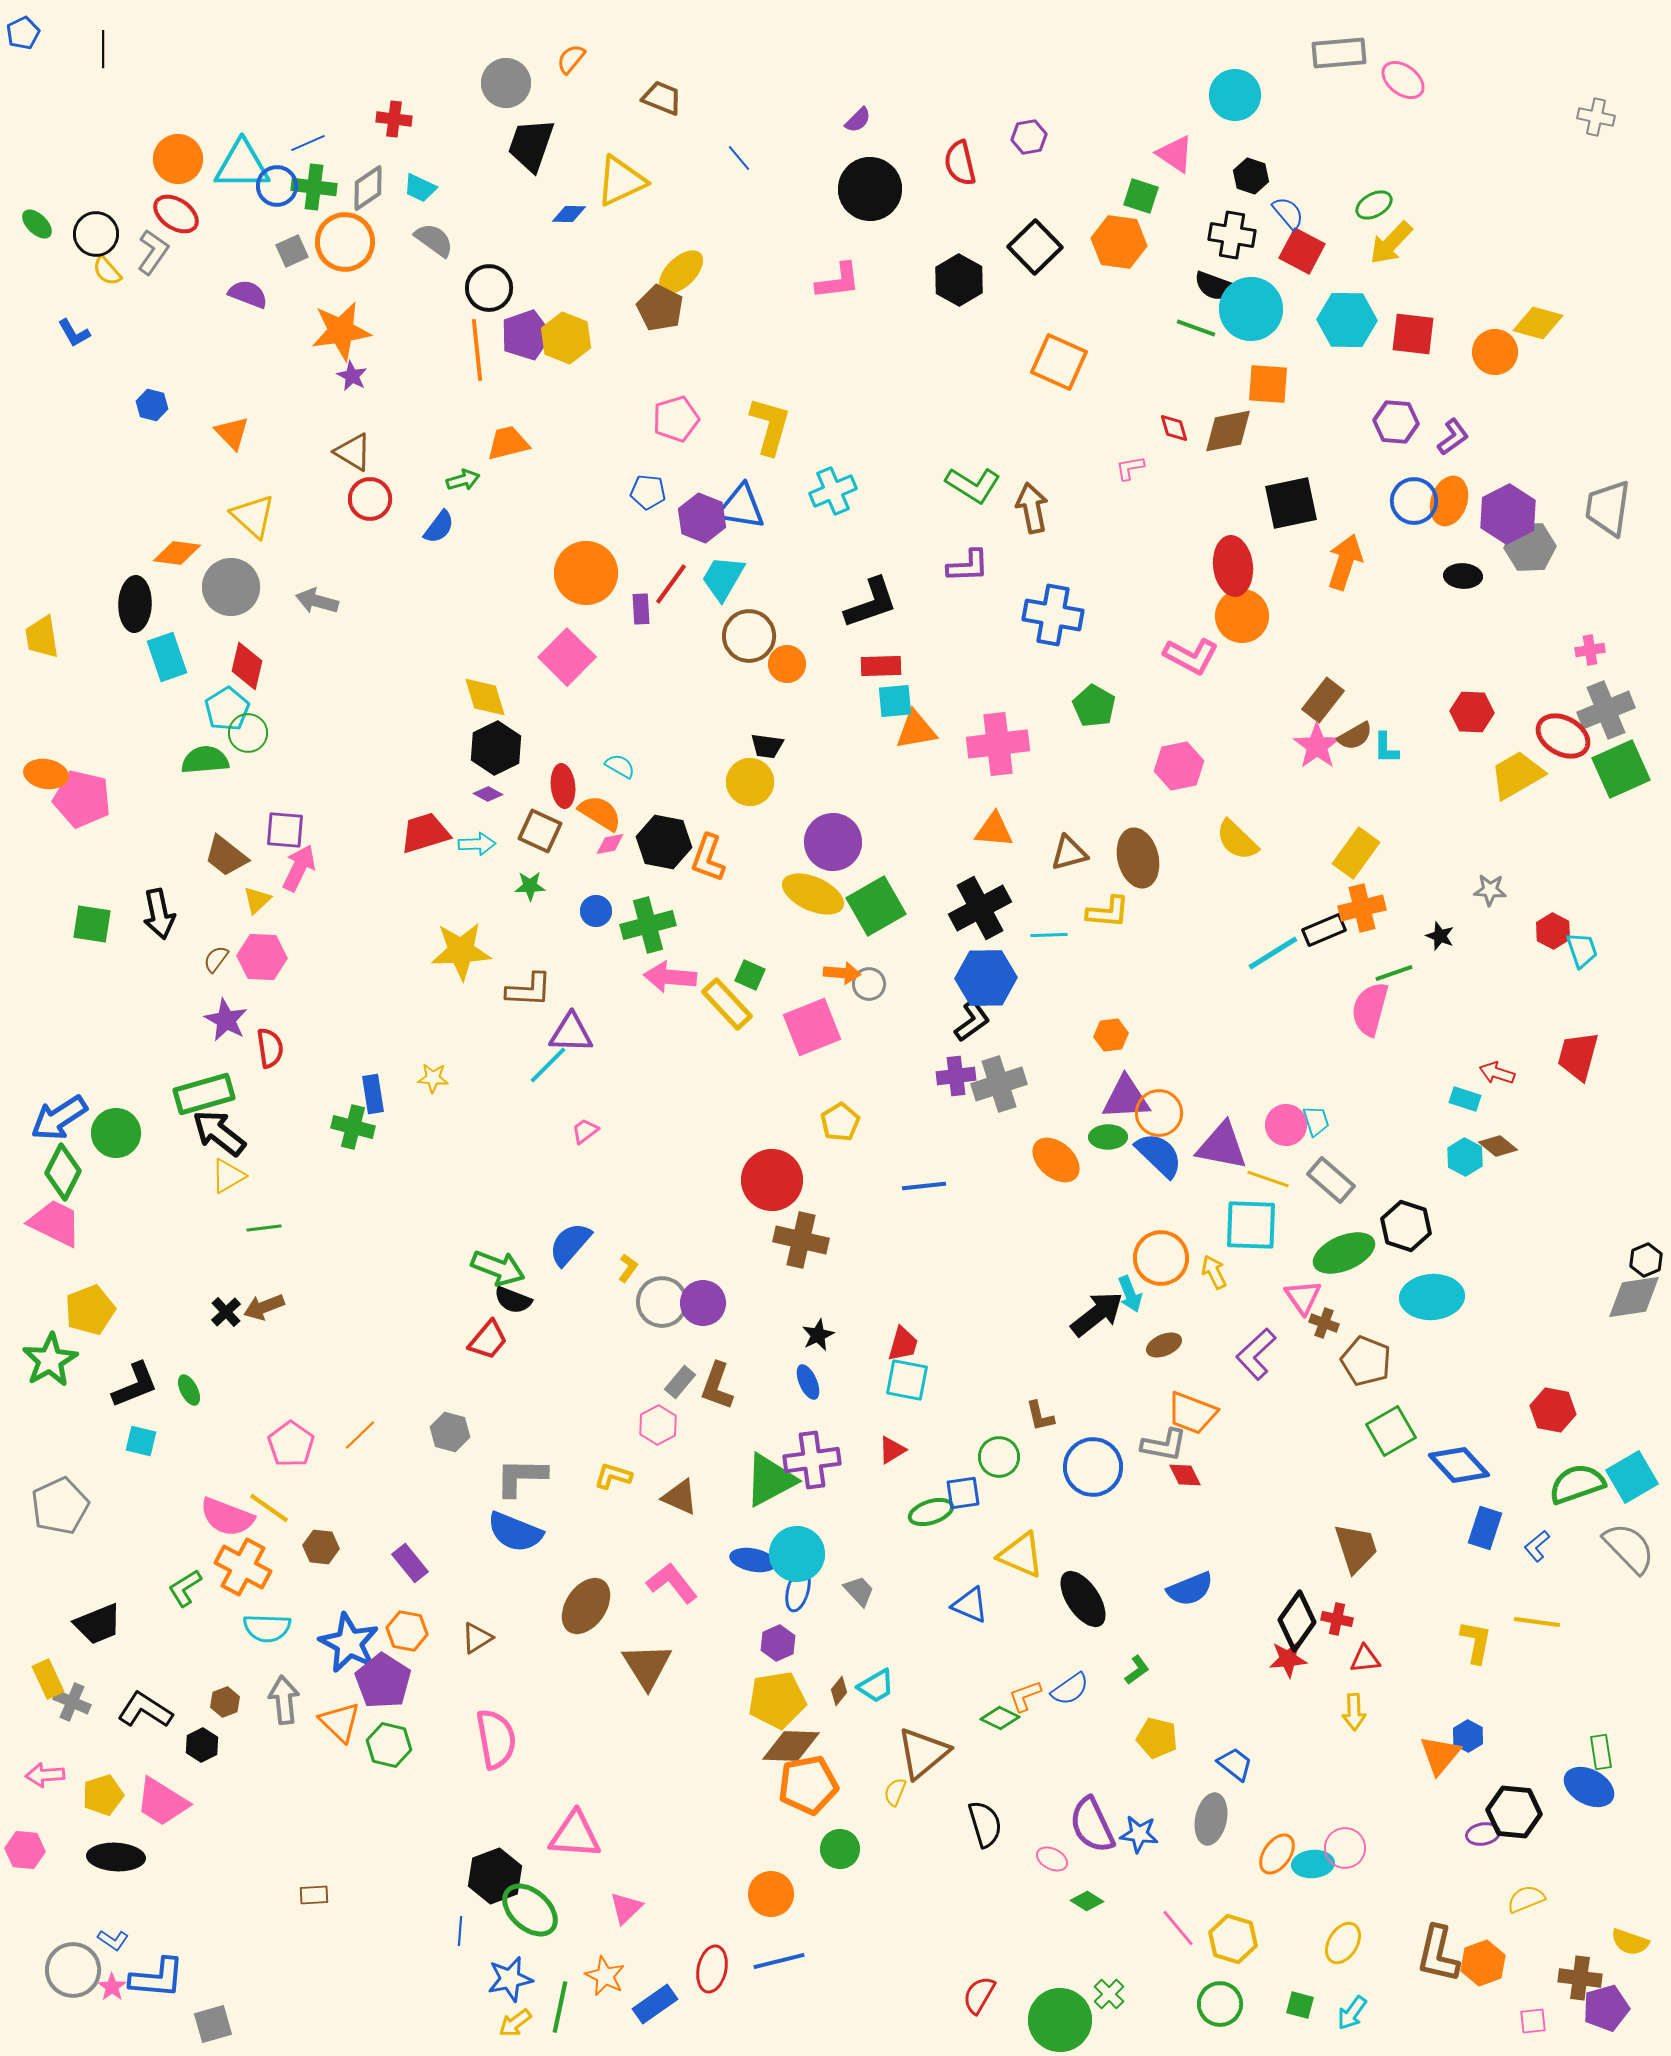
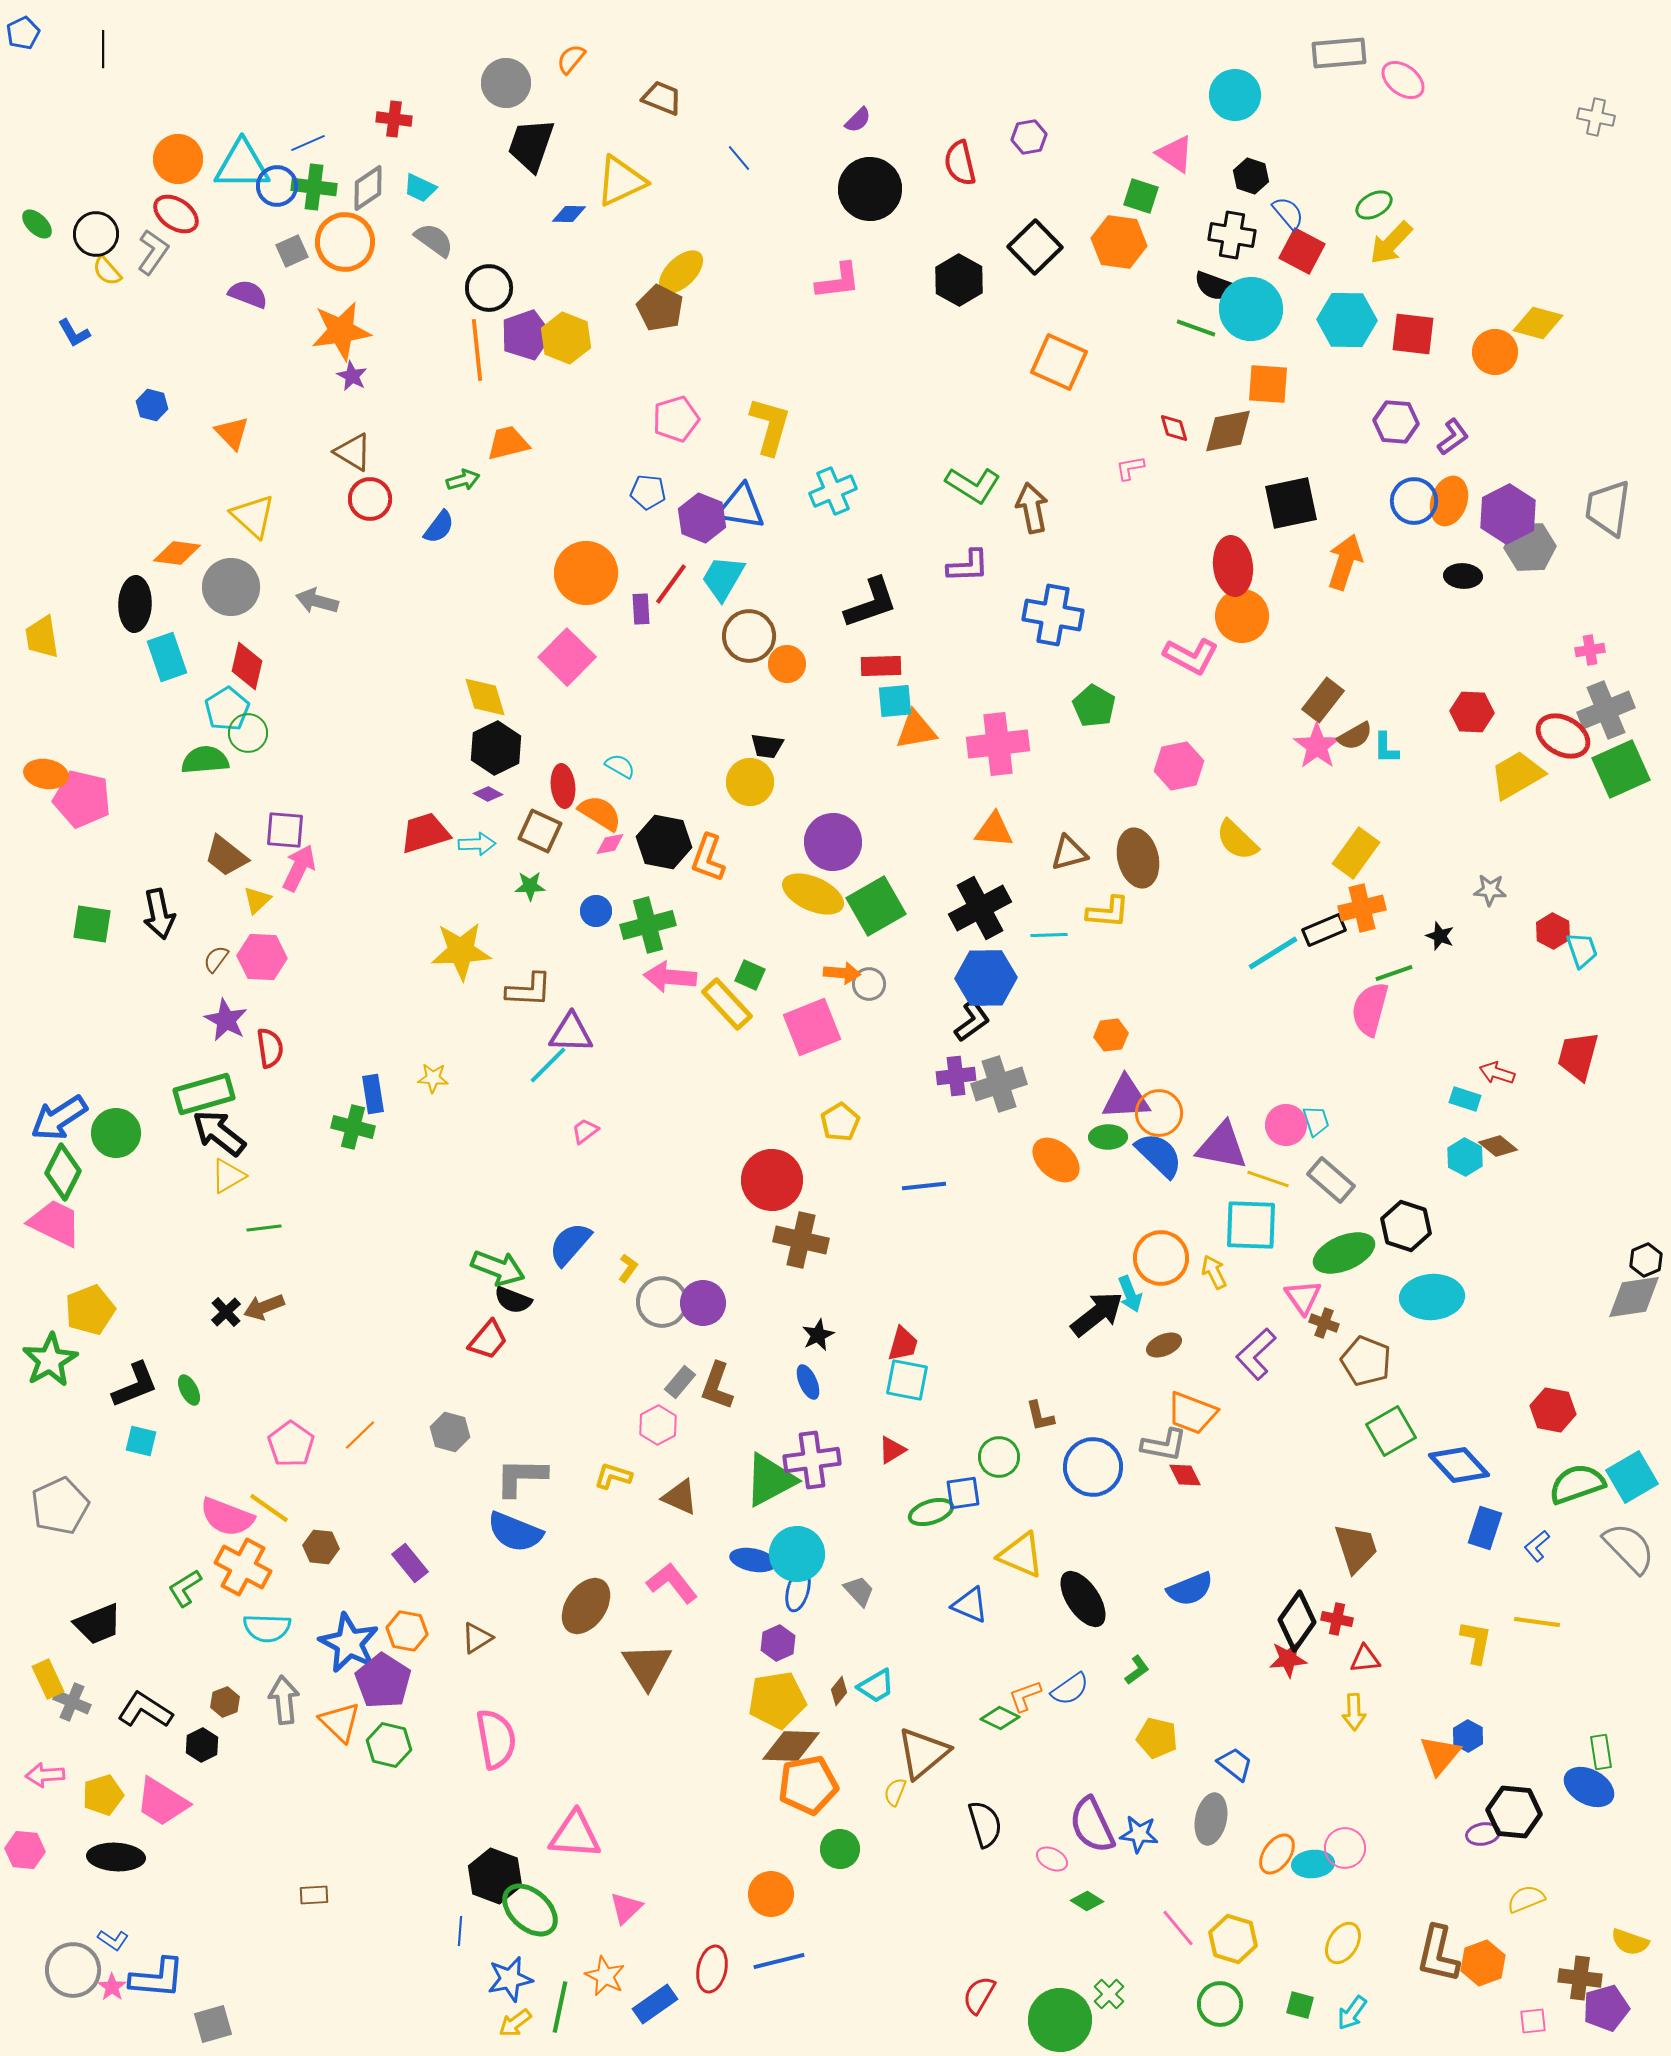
black hexagon at (495, 1876): rotated 18 degrees counterclockwise
